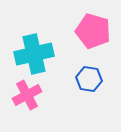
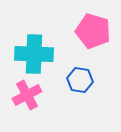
cyan cross: rotated 15 degrees clockwise
blue hexagon: moved 9 px left, 1 px down
